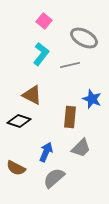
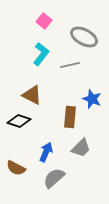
gray ellipse: moved 1 px up
